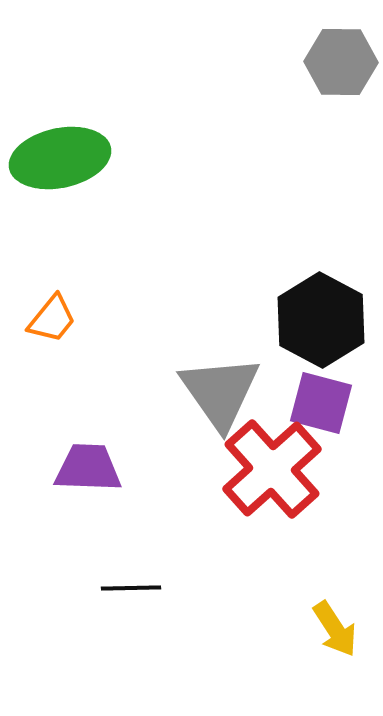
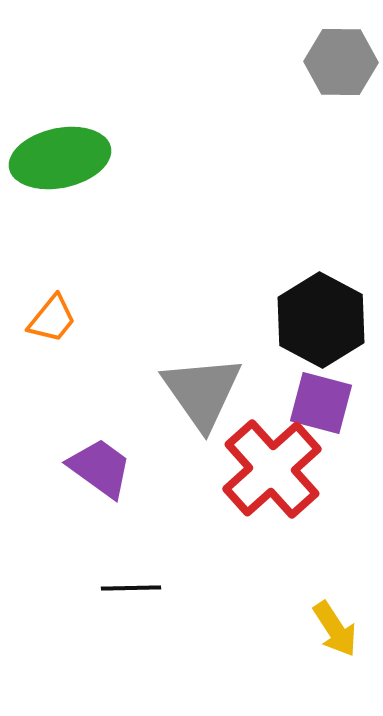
gray triangle: moved 18 px left
purple trapezoid: moved 12 px right; rotated 34 degrees clockwise
